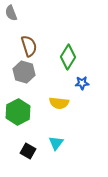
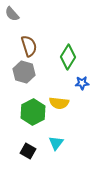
gray semicircle: moved 1 px right, 1 px down; rotated 21 degrees counterclockwise
green hexagon: moved 15 px right
